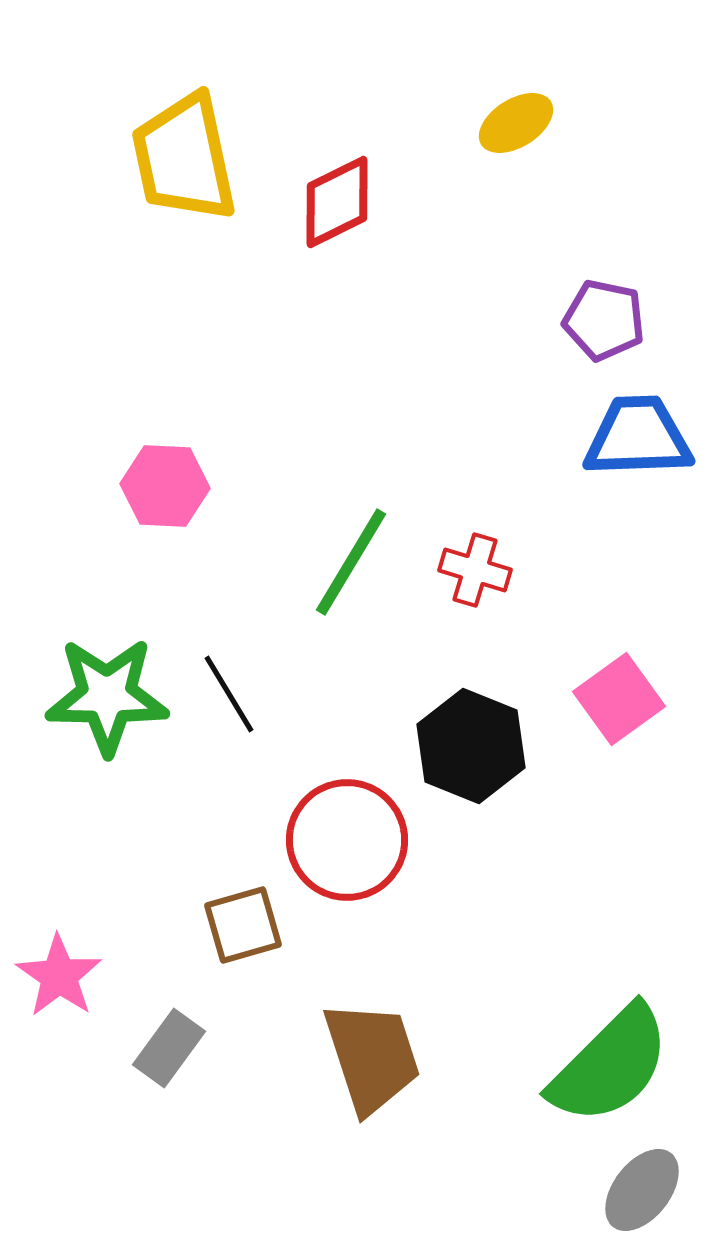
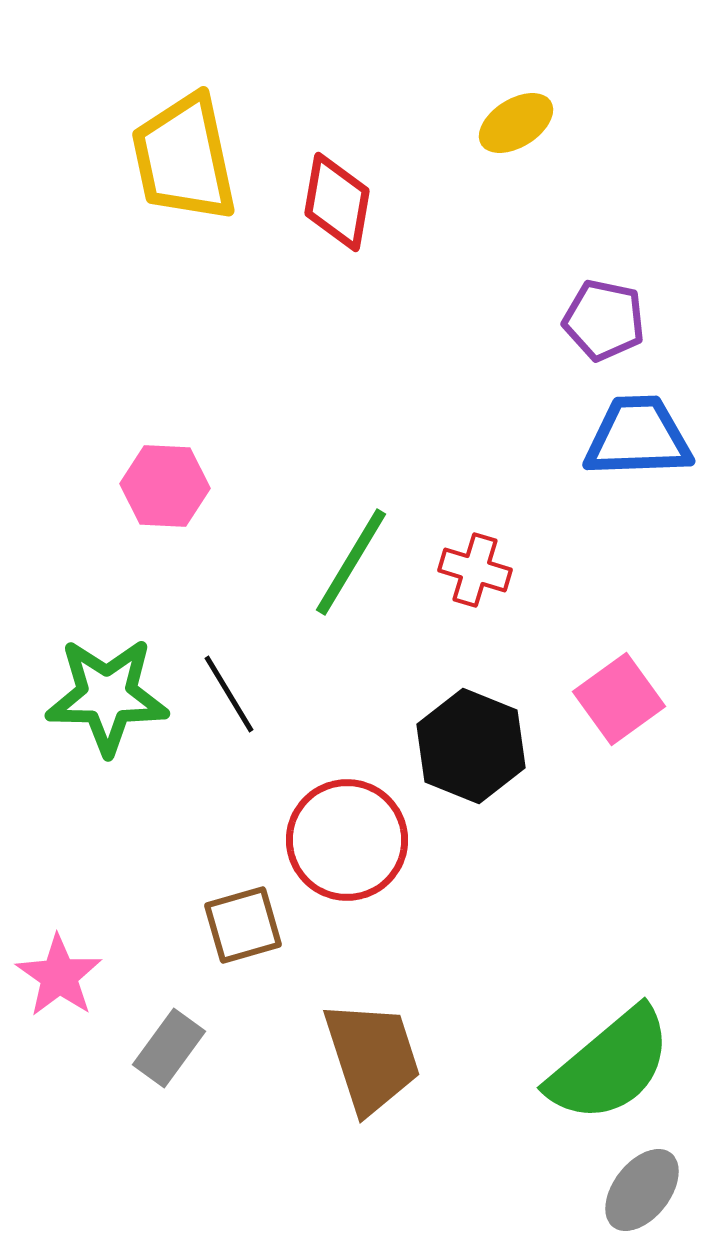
red diamond: rotated 54 degrees counterclockwise
green semicircle: rotated 5 degrees clockwise
